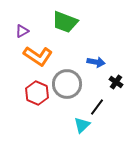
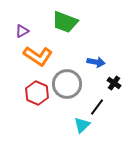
black cross: moved 2 px left, 1 px down
